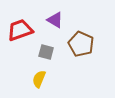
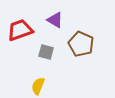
yellow semicircle: moved 1 px left, 7 px down
